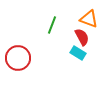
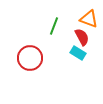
green line: moved 2 px right, 1 px down
red circle: moved 12 px right
